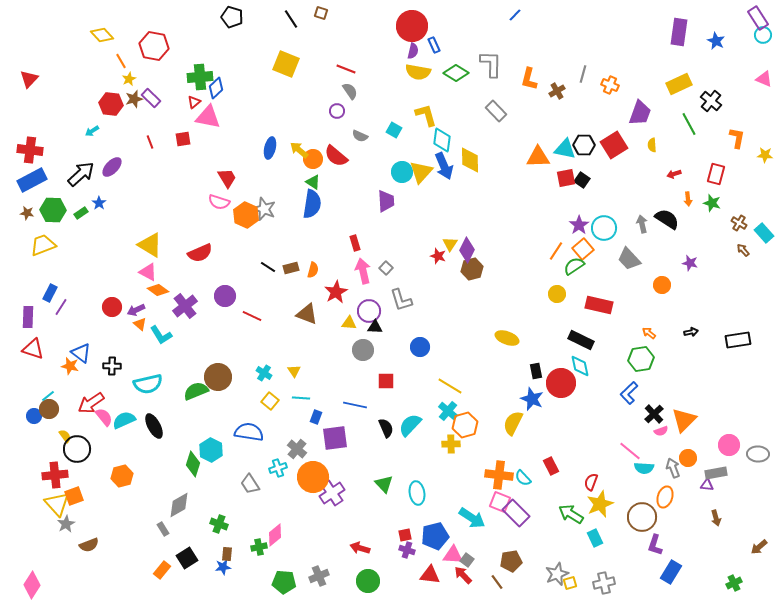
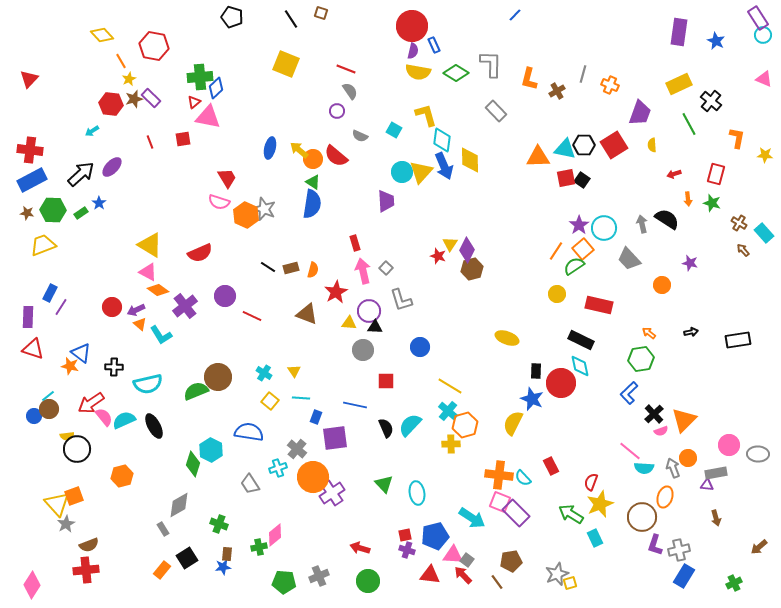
black cross at (112, 366): moved 2 px right, 1 px down
black rectangle at (536, 371): rotated 14 degrees clockwise
yellow semicircle at (65, 436): moved 2 px right; rotated 120 degrees clockwise
red cross at (55, 475): moved 31 px right, 95 px down
blue rectangle at (671, 572): moved 13 px right, 4 px down
gray cross at (604, 583): moved 75 px right, 33 px up
